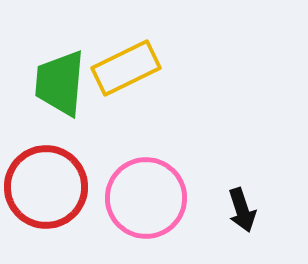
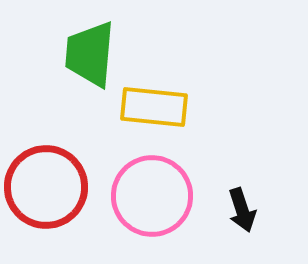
yellow rectangle: moved 28 px right, 39 px down; rotated 32 degrees clockwise
green trapezoid: moved 30 px right, 29 px up
pink circle: moved 6 px right, 2 px up
